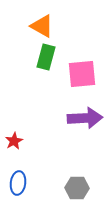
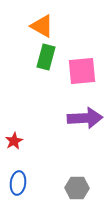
pink square: moved 3 px up
